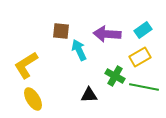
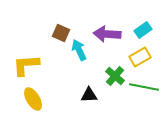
brown square: moved 2 px down; rotated 18 degrees clockwise
yellow L-shape: rotated 28 degrees clockwise
green cross: rotated 12 degrees clockwise
